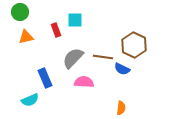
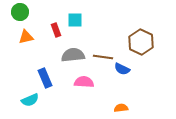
brown hexagon: moved 7 px right, 3 px up
gray semicircle: moved 3 px up; rotated 40 degrees clockwise
orange semicircle: rotated 104 degrees counterclockwise
